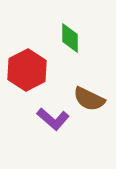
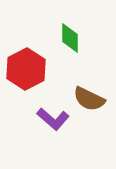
red hexagon: moved 1 px left, 1 px up
